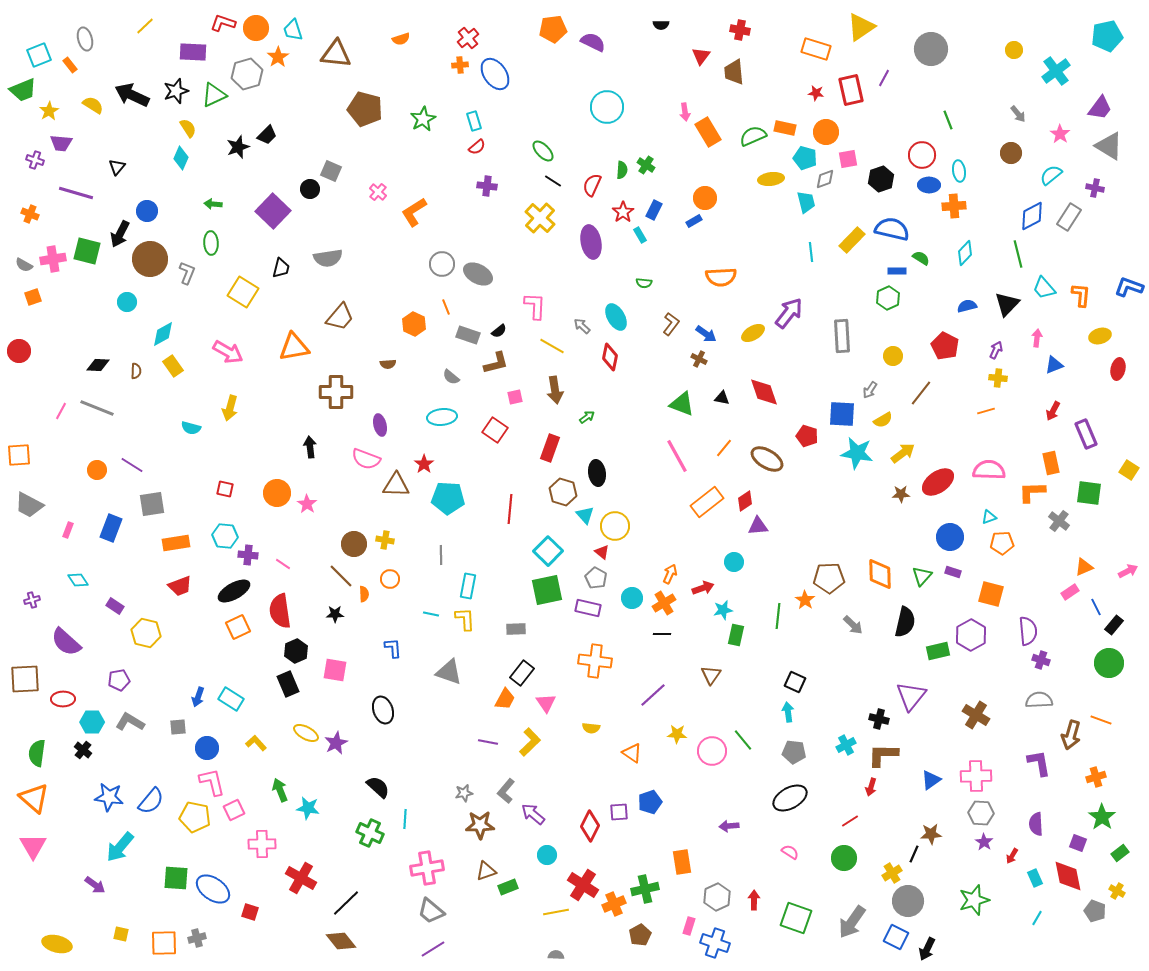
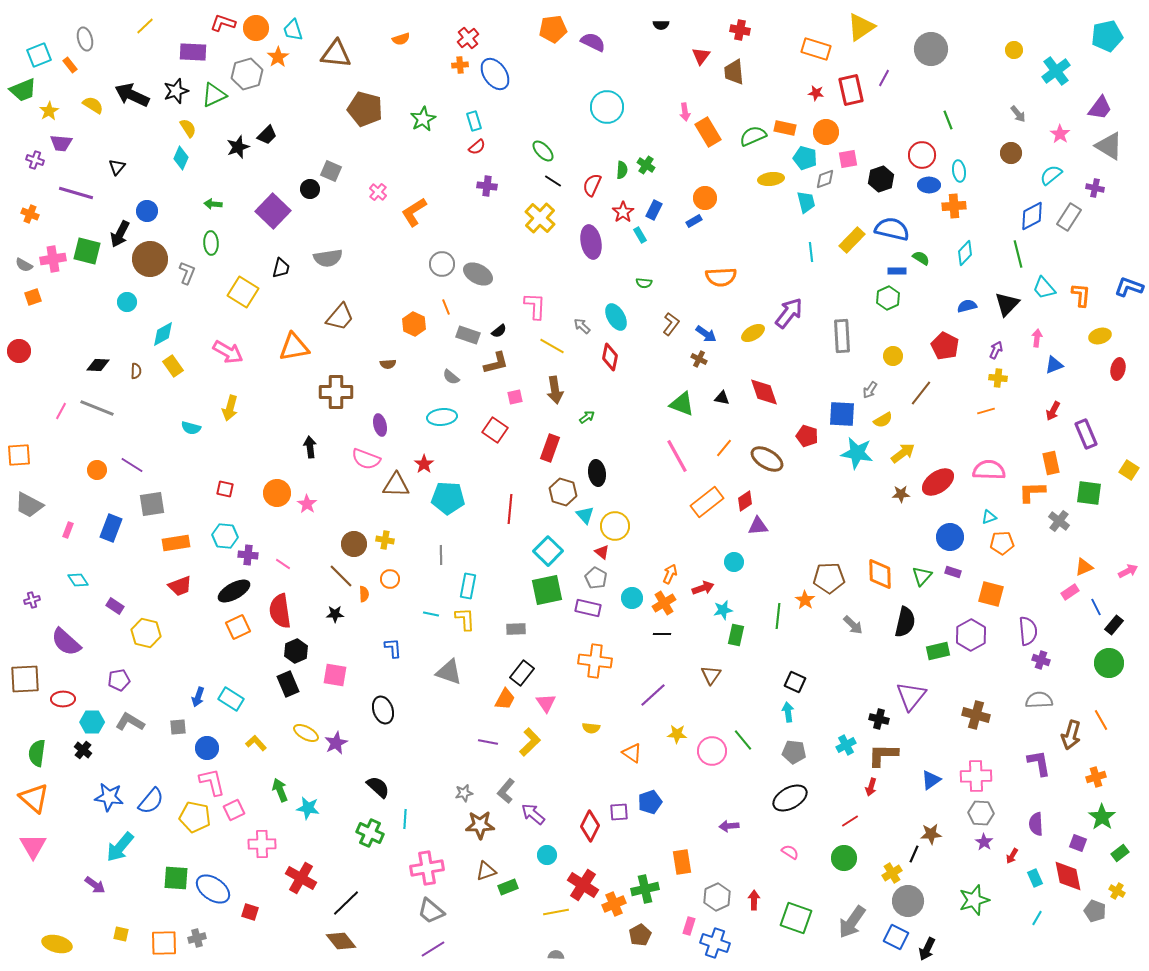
pink square at (335, 670): moved 5 px down
brown cross at (976, 715): rotated 16 degrees counterclockwise
orange line at (1101, 720): rotated 40 degrees clockwise
